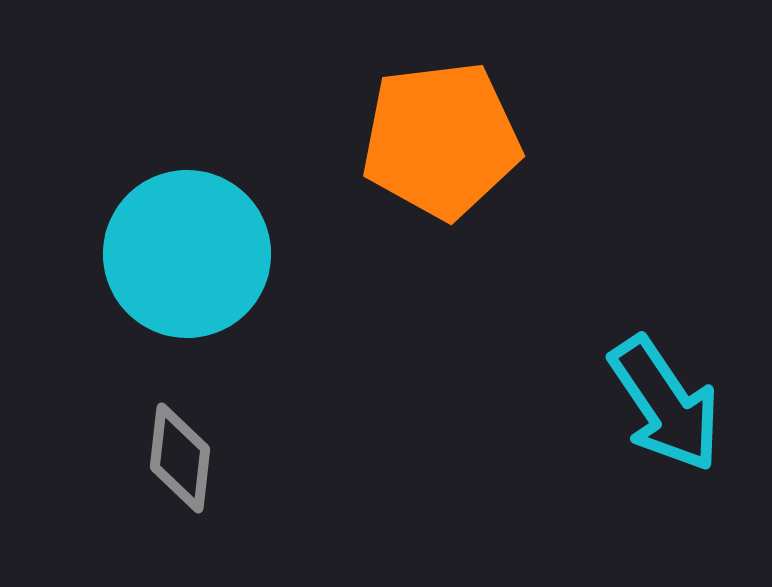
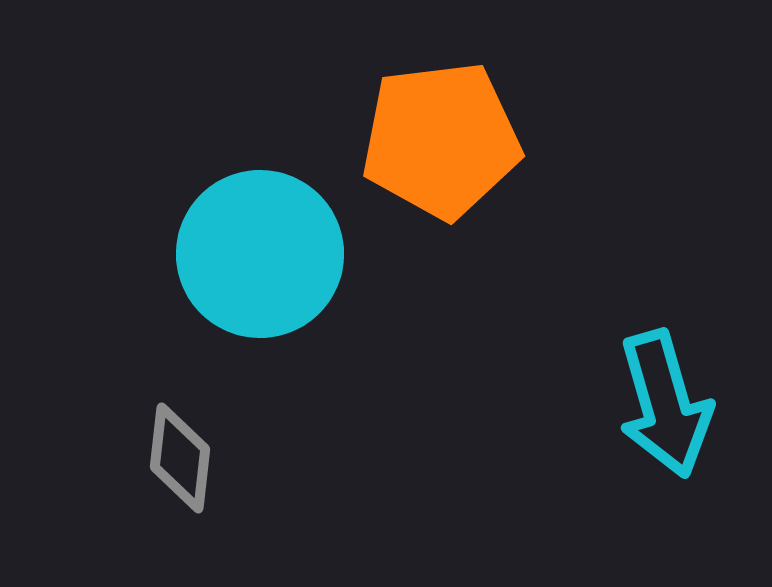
cyan circle: moved 73 px right
cyan arrow: rotated 18 degrees clockwise
